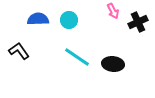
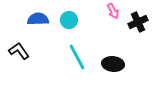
cyan line: rotated 28 degrees clockwise
